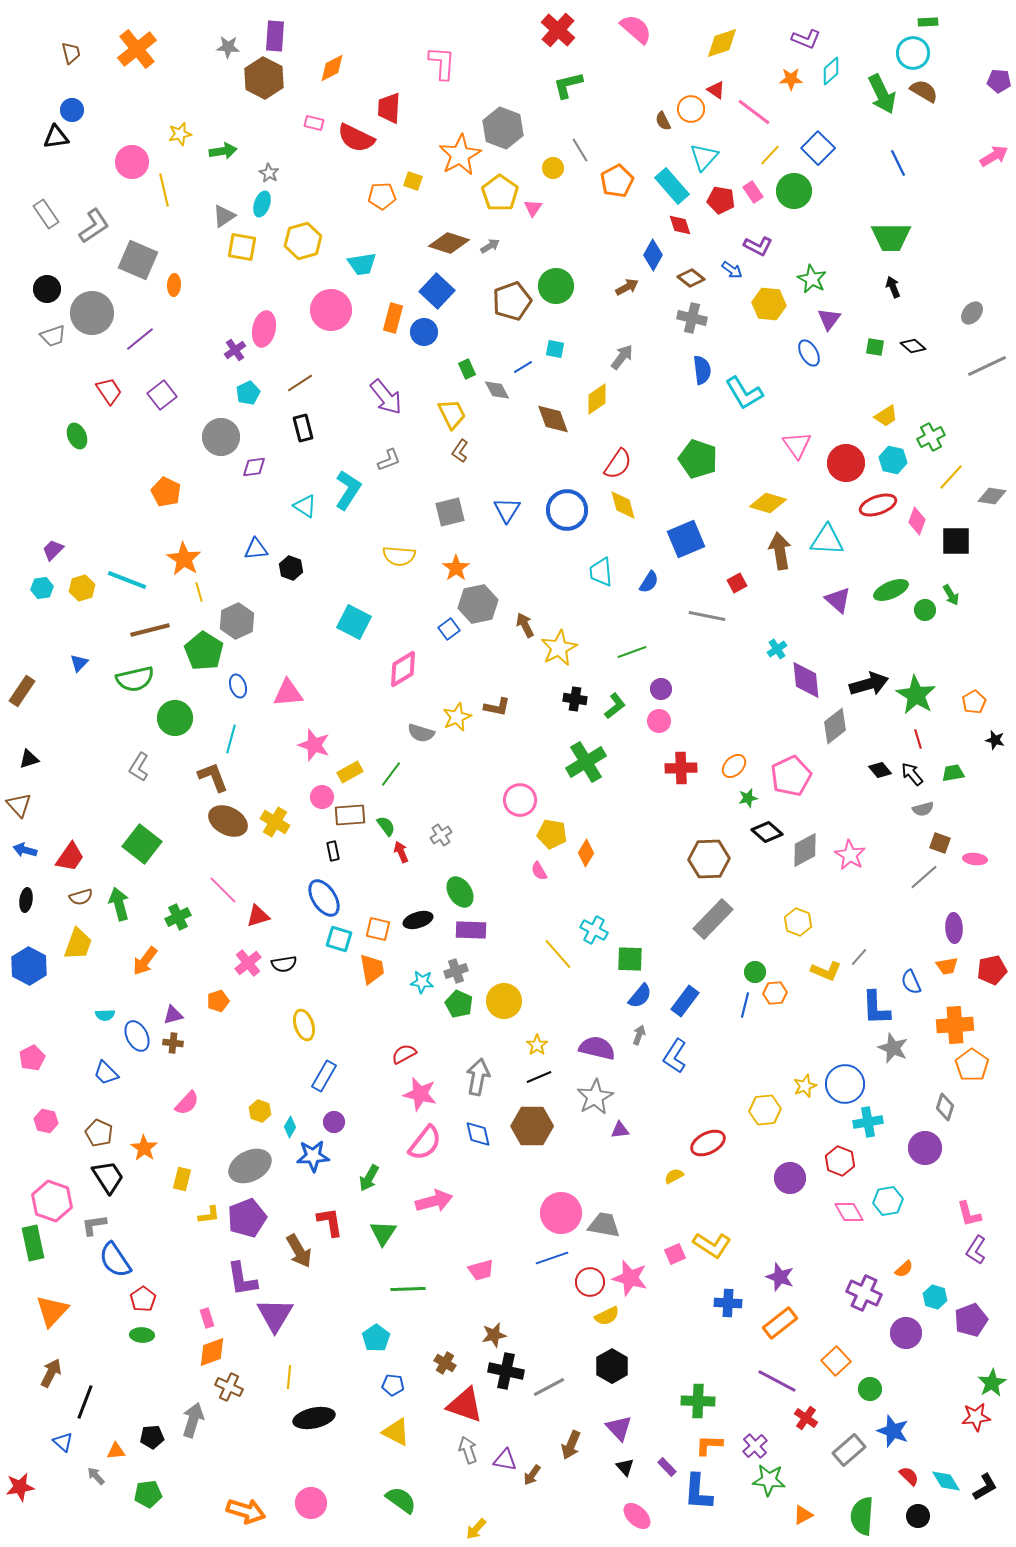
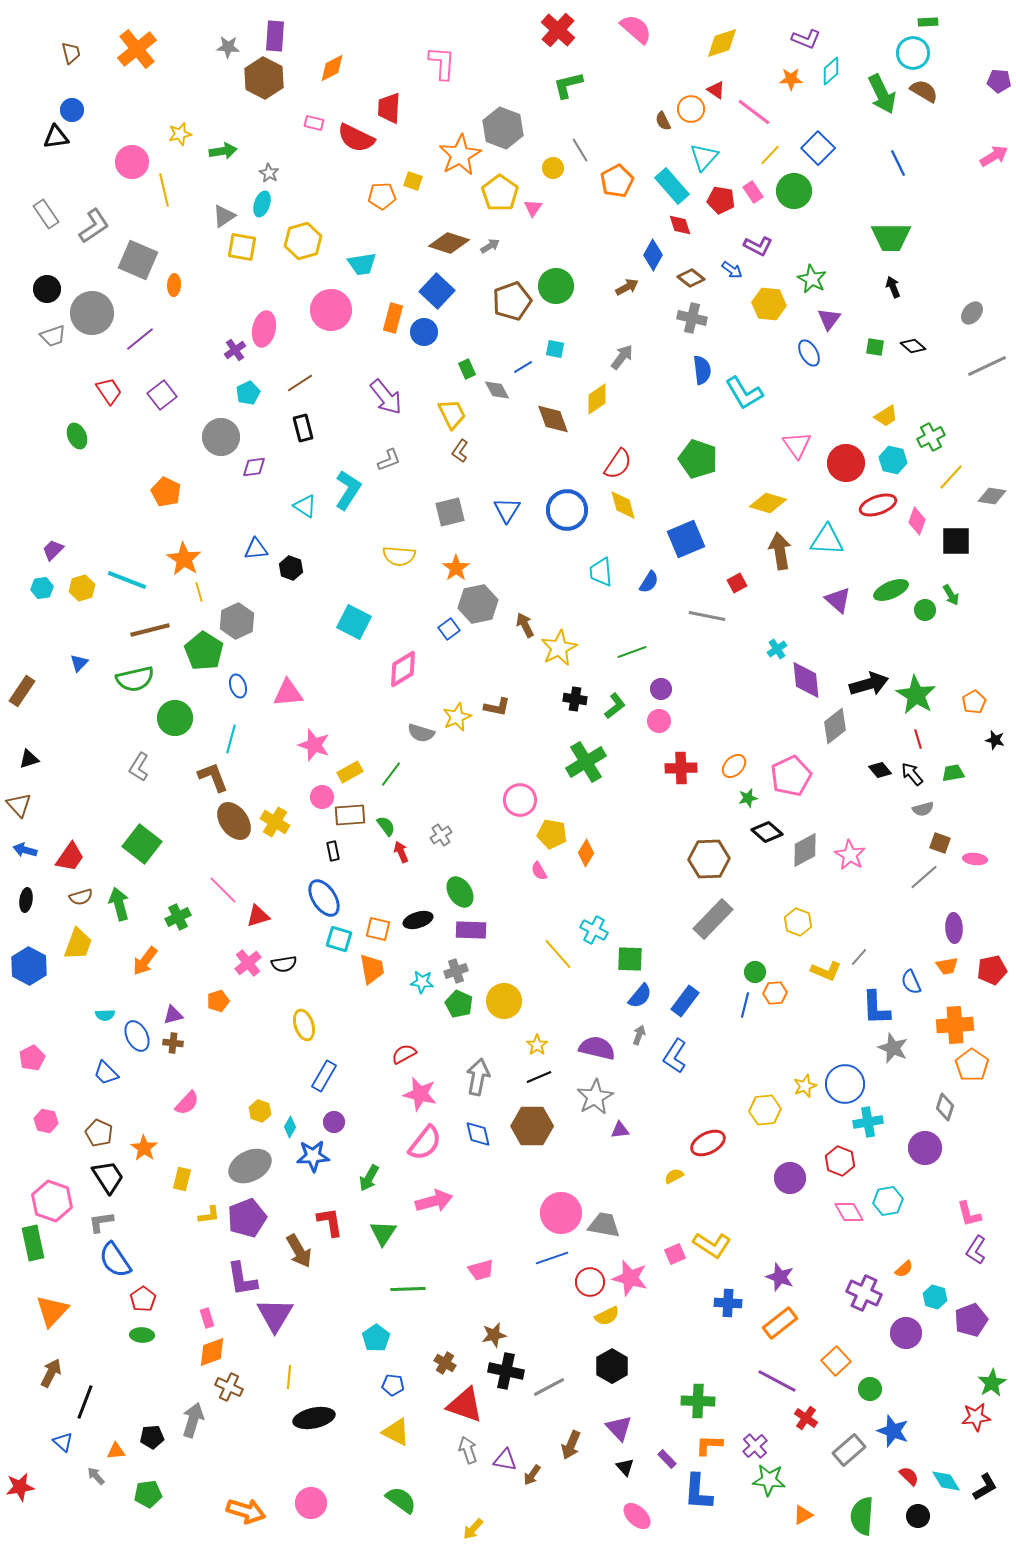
brown ellipse at (228, 821): moved 6 px right; rotated 27 degrees clockwise
gray L-shape at (94, 1225): moved 7 px right, 3 px up
purple rectangle at (667, 1467): moved 8 px up
yellow arrow at (476, 1529): moved 3 px left
